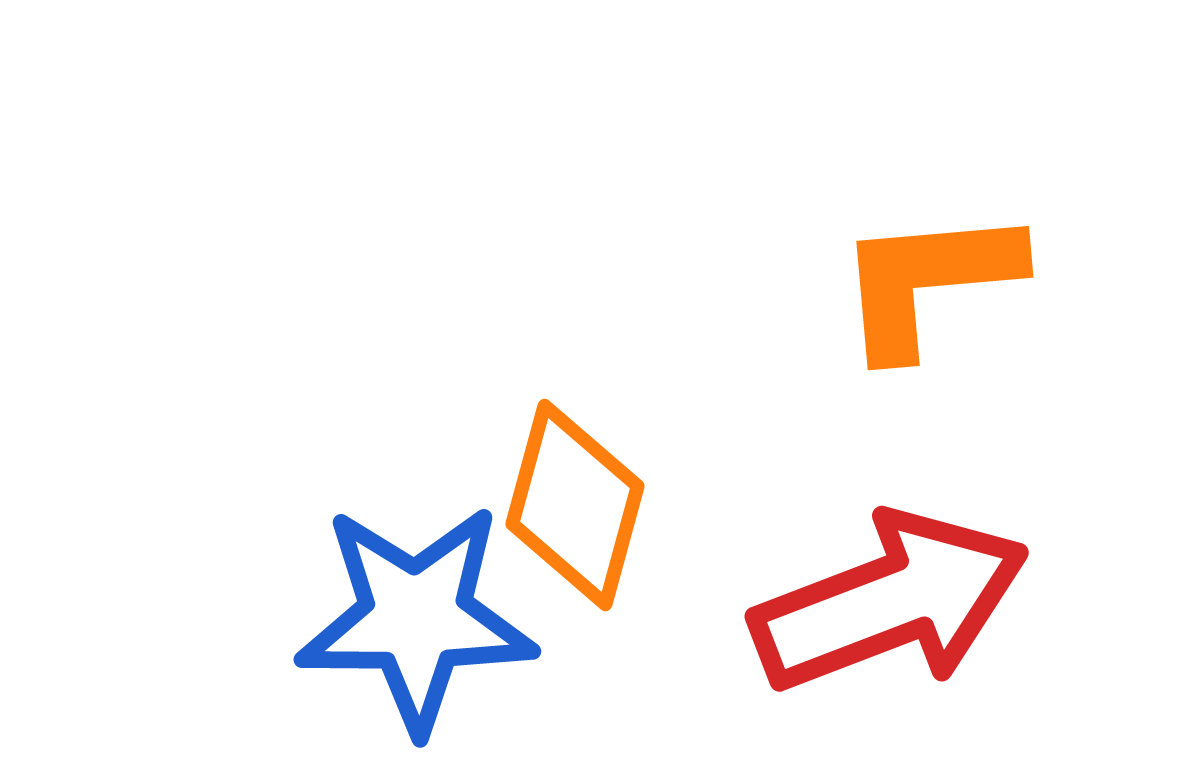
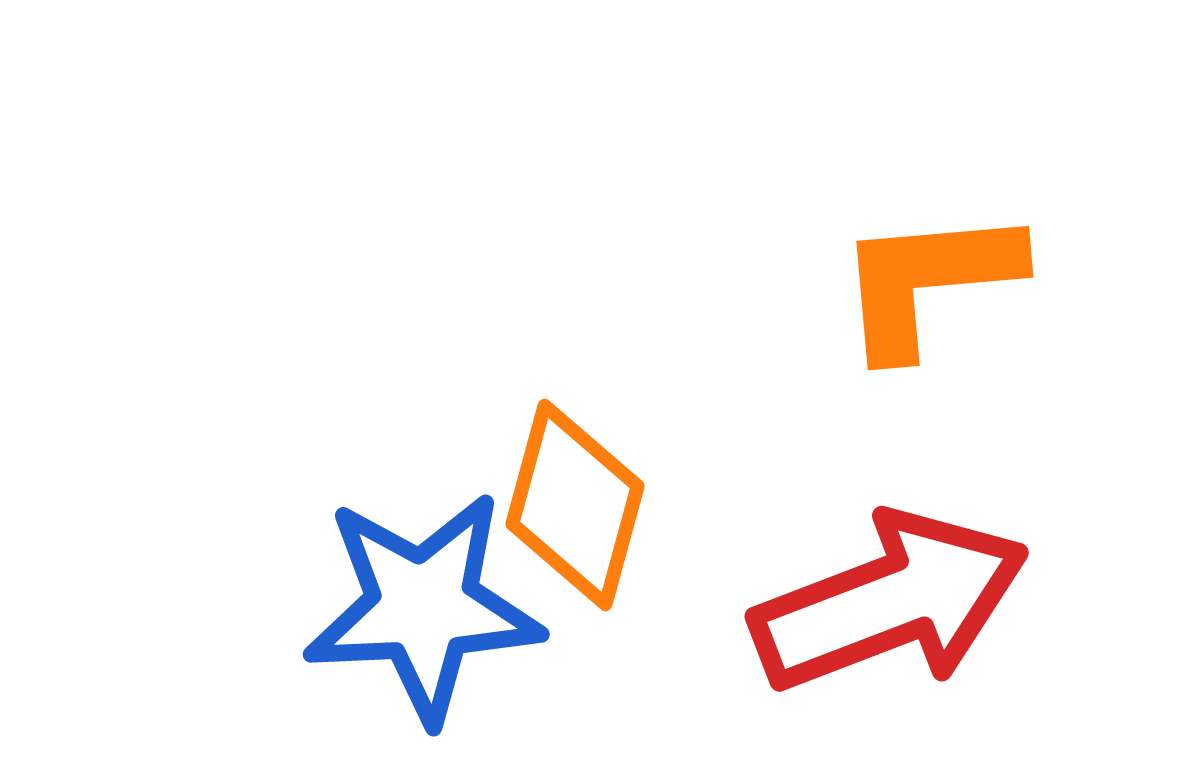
blue star: moved 7 px right, 11 px up; rotated 3 degrees counterclockwise
